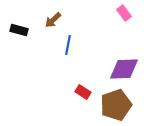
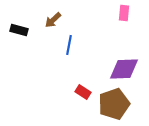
pink rectangle: rotated 42 degrees clockwise
blue line: moved 1 px right
brown pentagon: moved 2 px left, 1 px up
